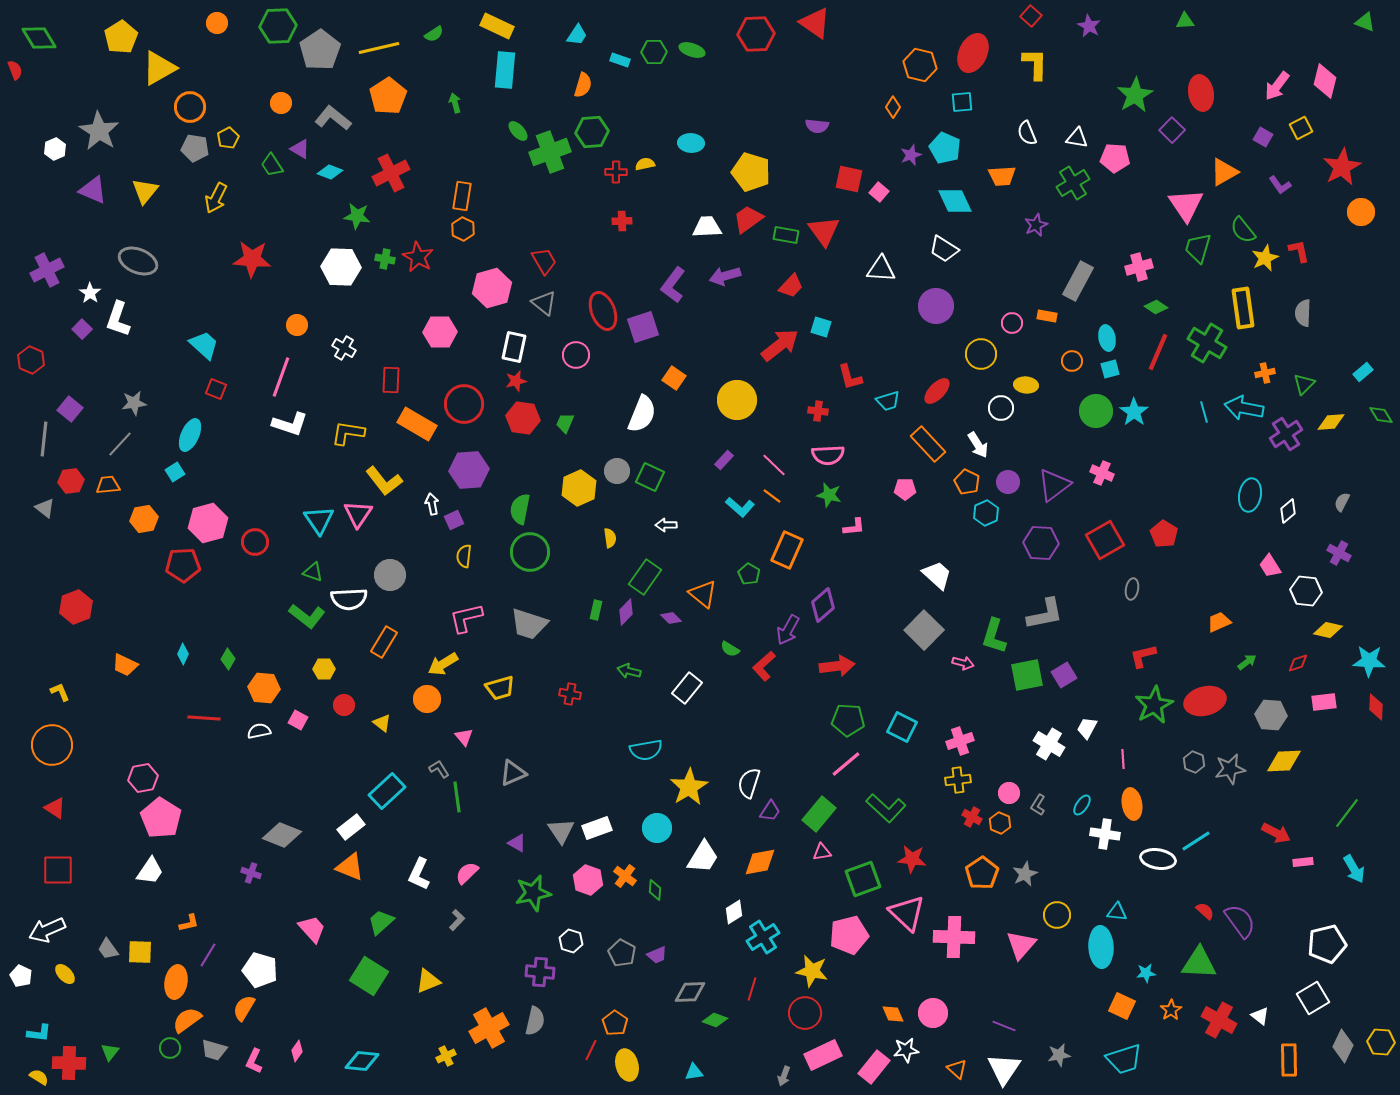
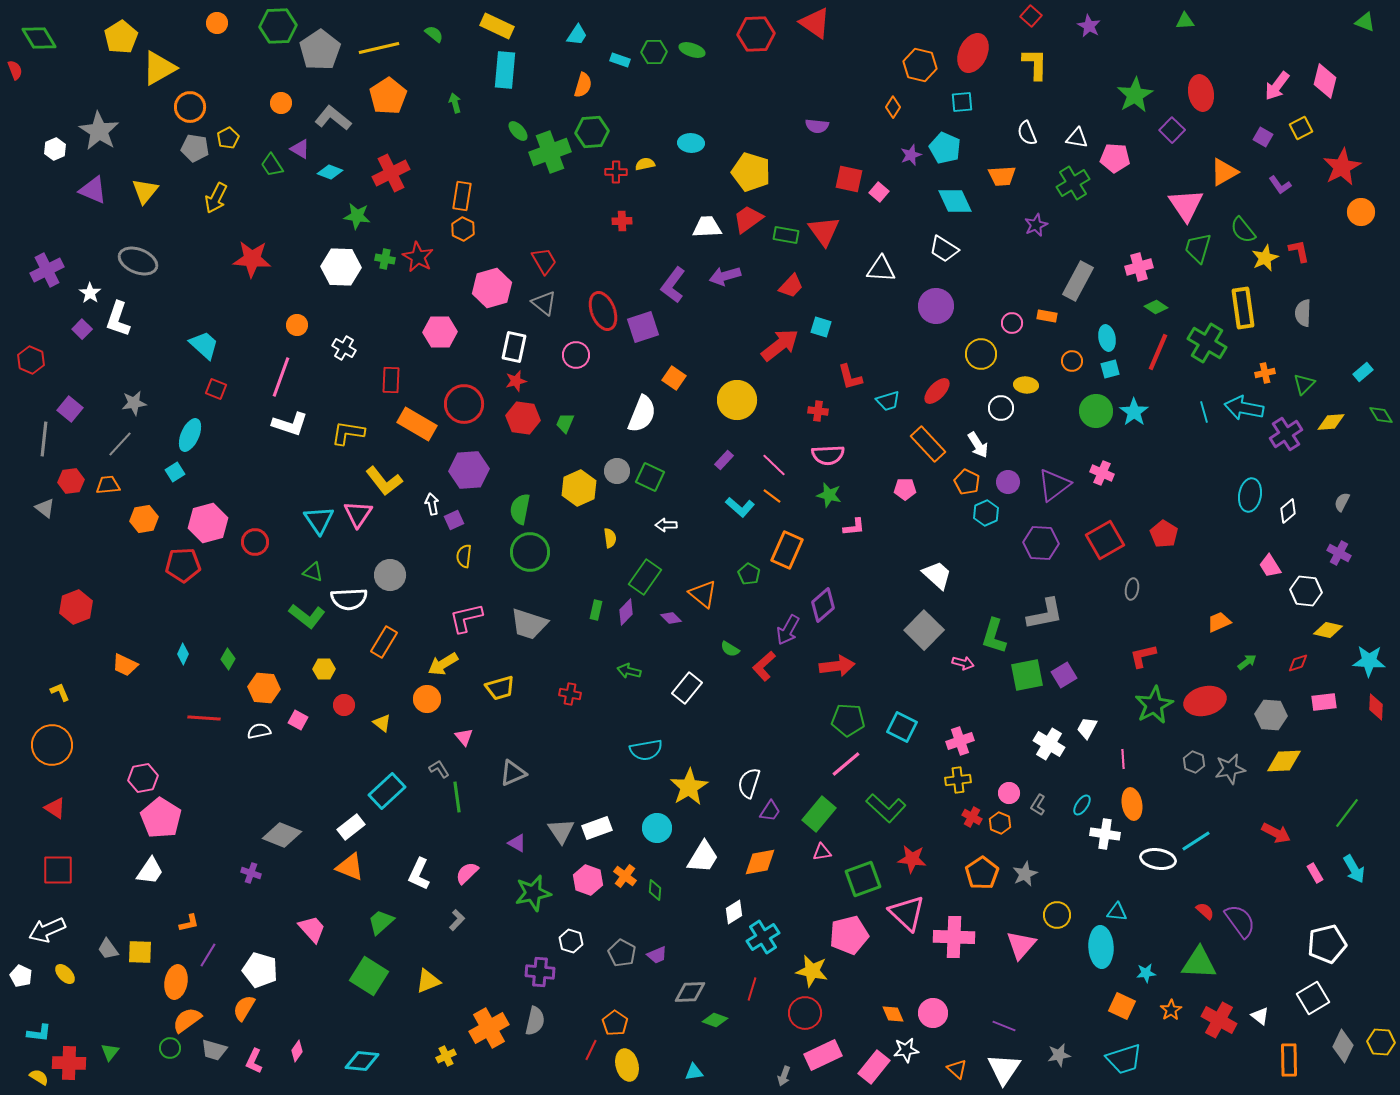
green semicircle at (434, 34): rotated 108 degrees counterclockwise
pink rectangle at (1303, 862): moved 12 px right, 11 px down; rotated 66 degrees clockwise
